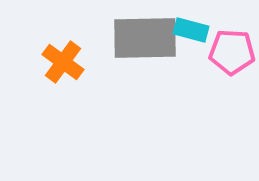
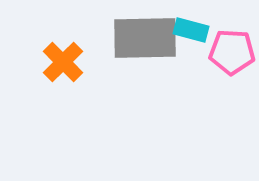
orange cross: rotated 9 degrees clockwise
